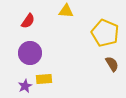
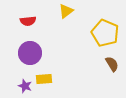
yellow triangle: rotated 42 degrees counterclockwise
red semicircle: rotated 49 degrees clockwise
purple star: rotated 24 degrees counterclockwise
